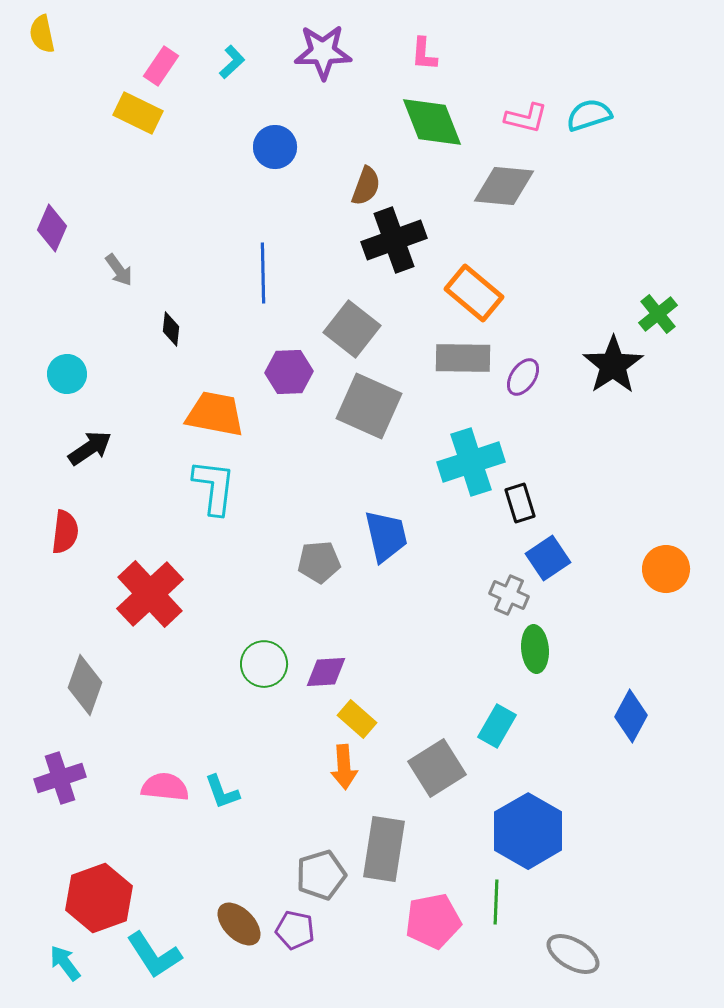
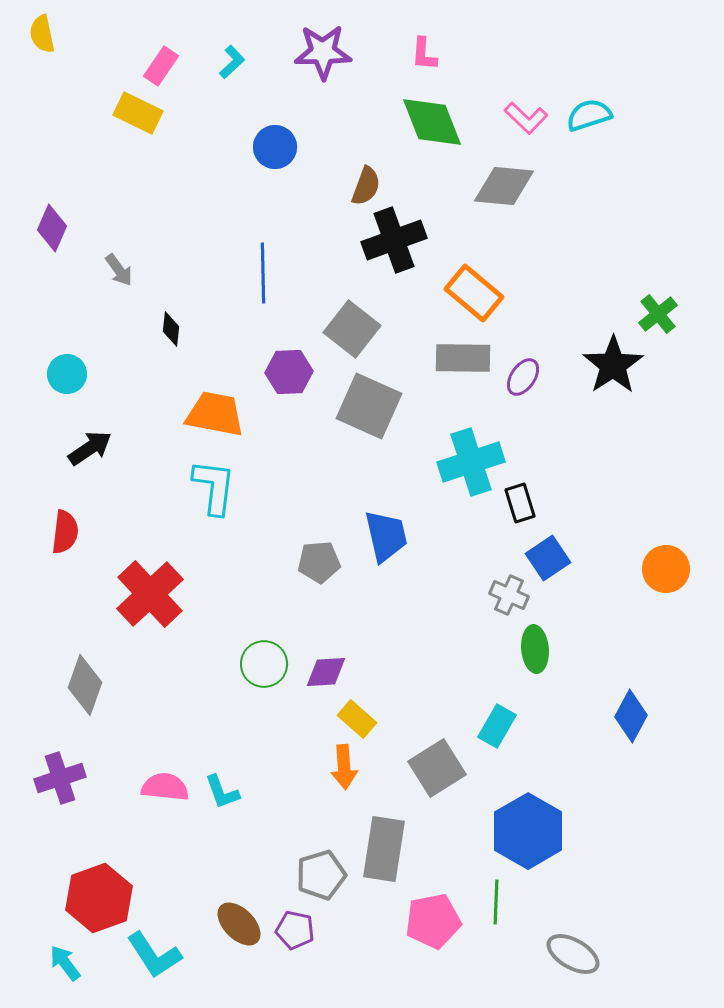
pink L-shape at (526, 118): rotated 30 degrees clockwise
